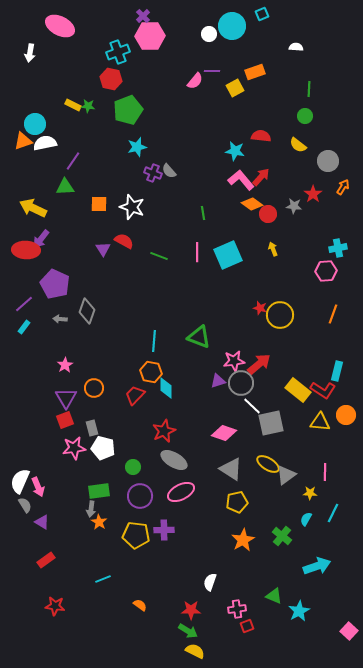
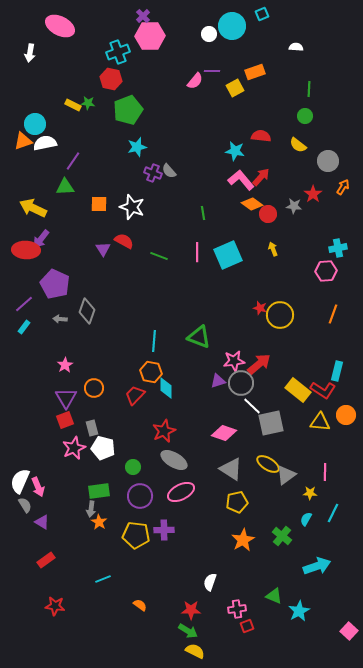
green star at (88, 106): moved 3 px up
pink star at (74, 448): rotated 15 degrees counterclockwise
